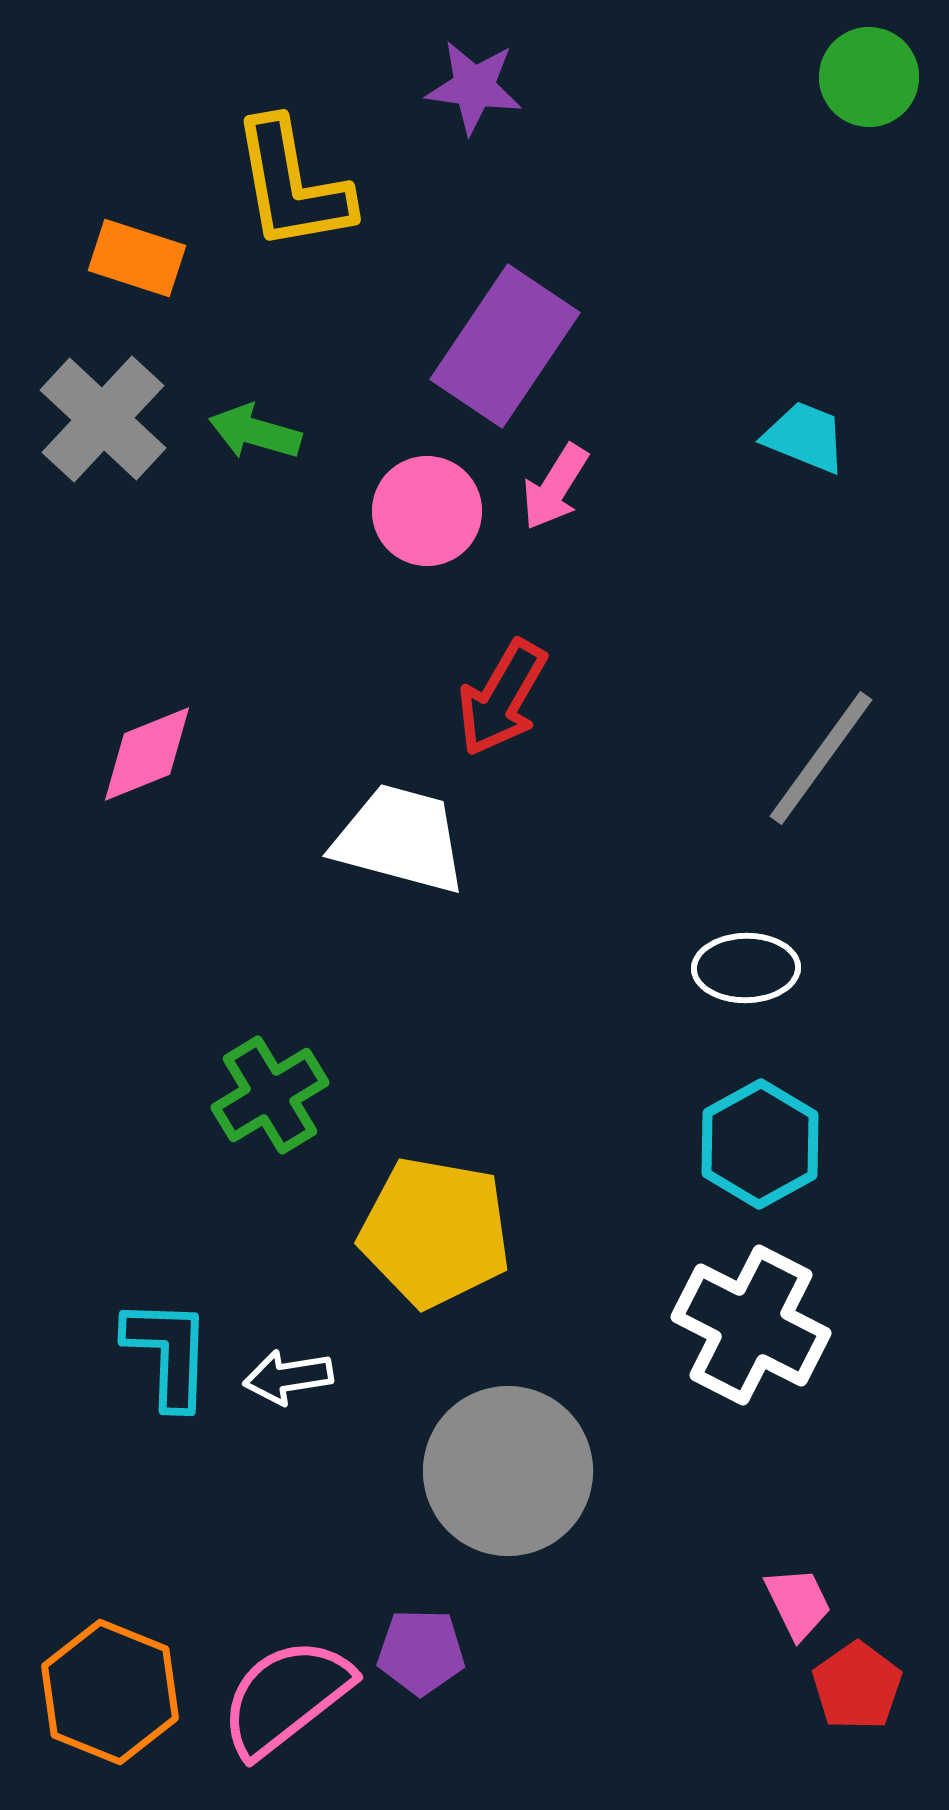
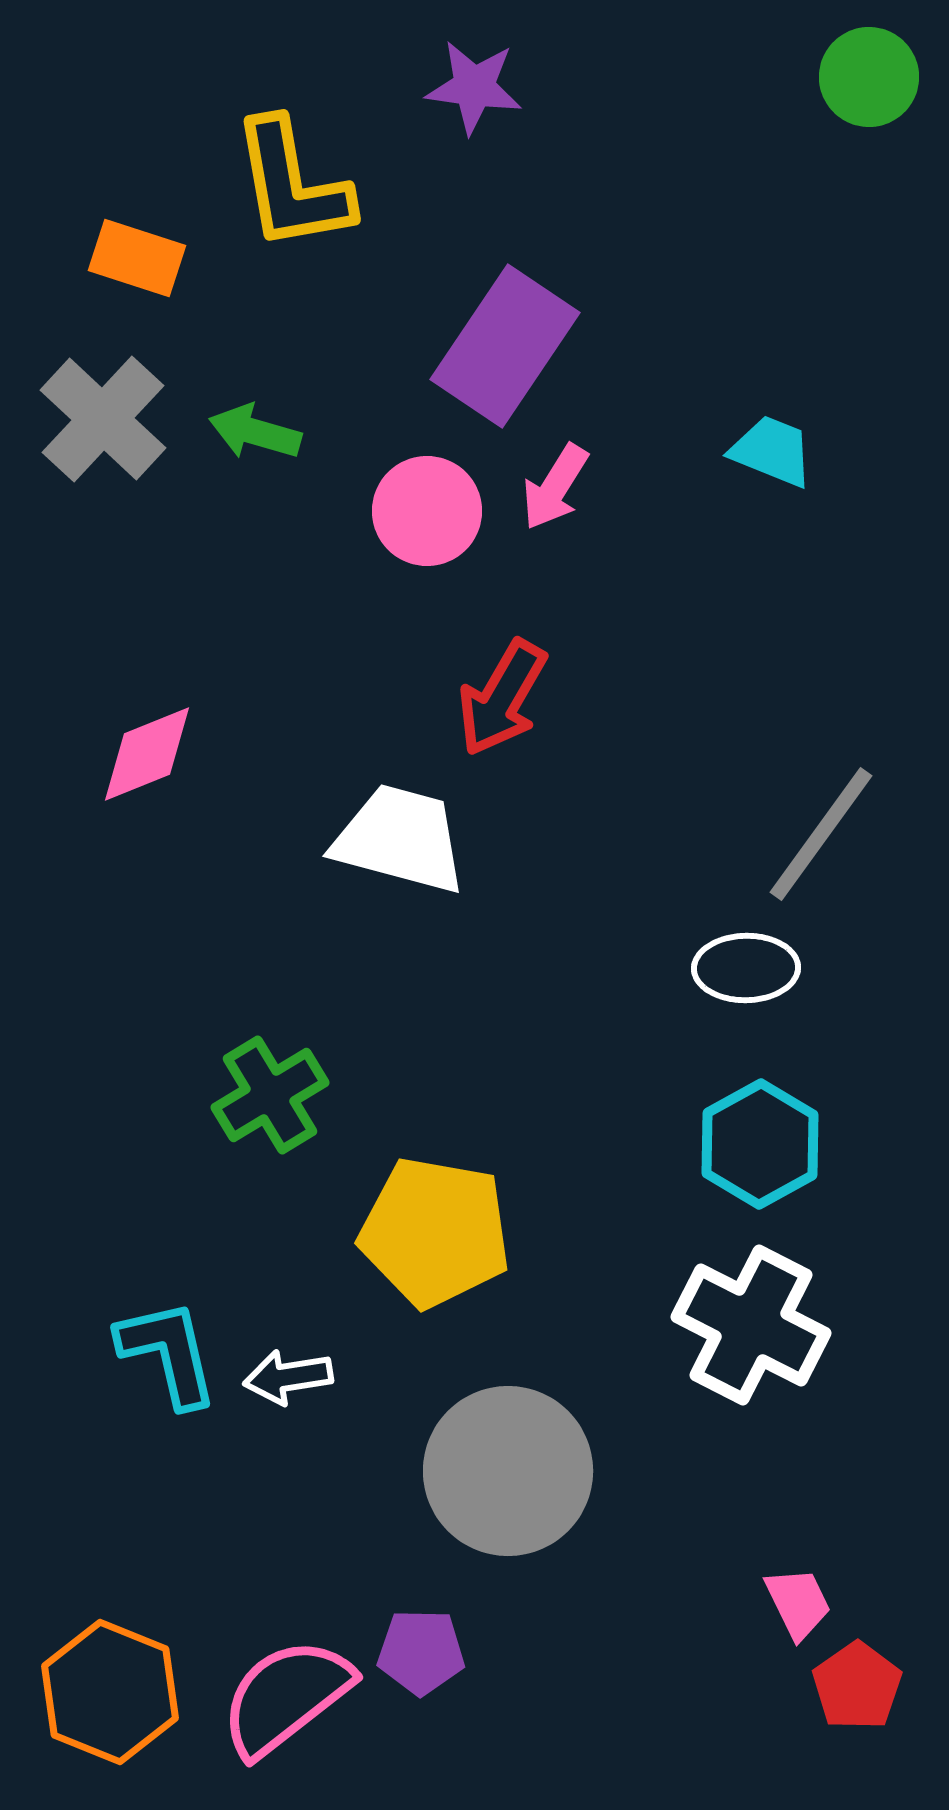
cyan trapezoid: moved 33 px left, 14 px down
gray line: moved 76 px down
cyan L-shape: rotated 15 degrees counterclockwise
